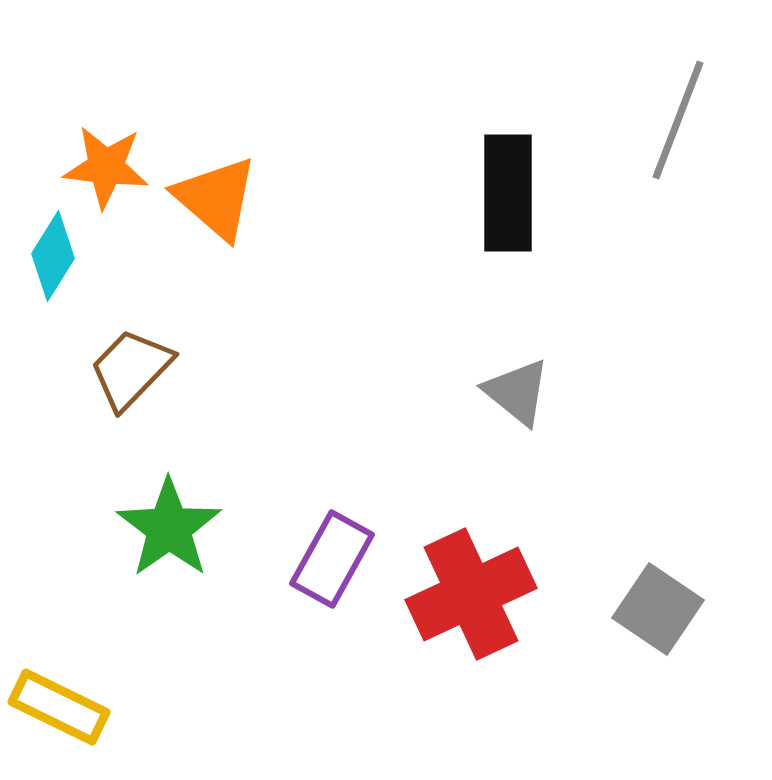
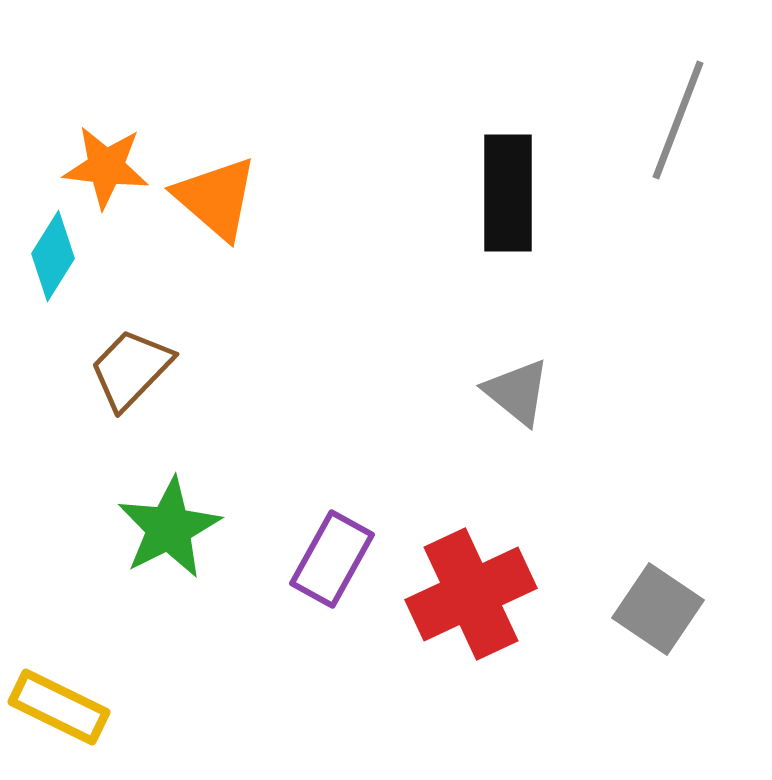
green star: rotated 8 degrees clockwise
